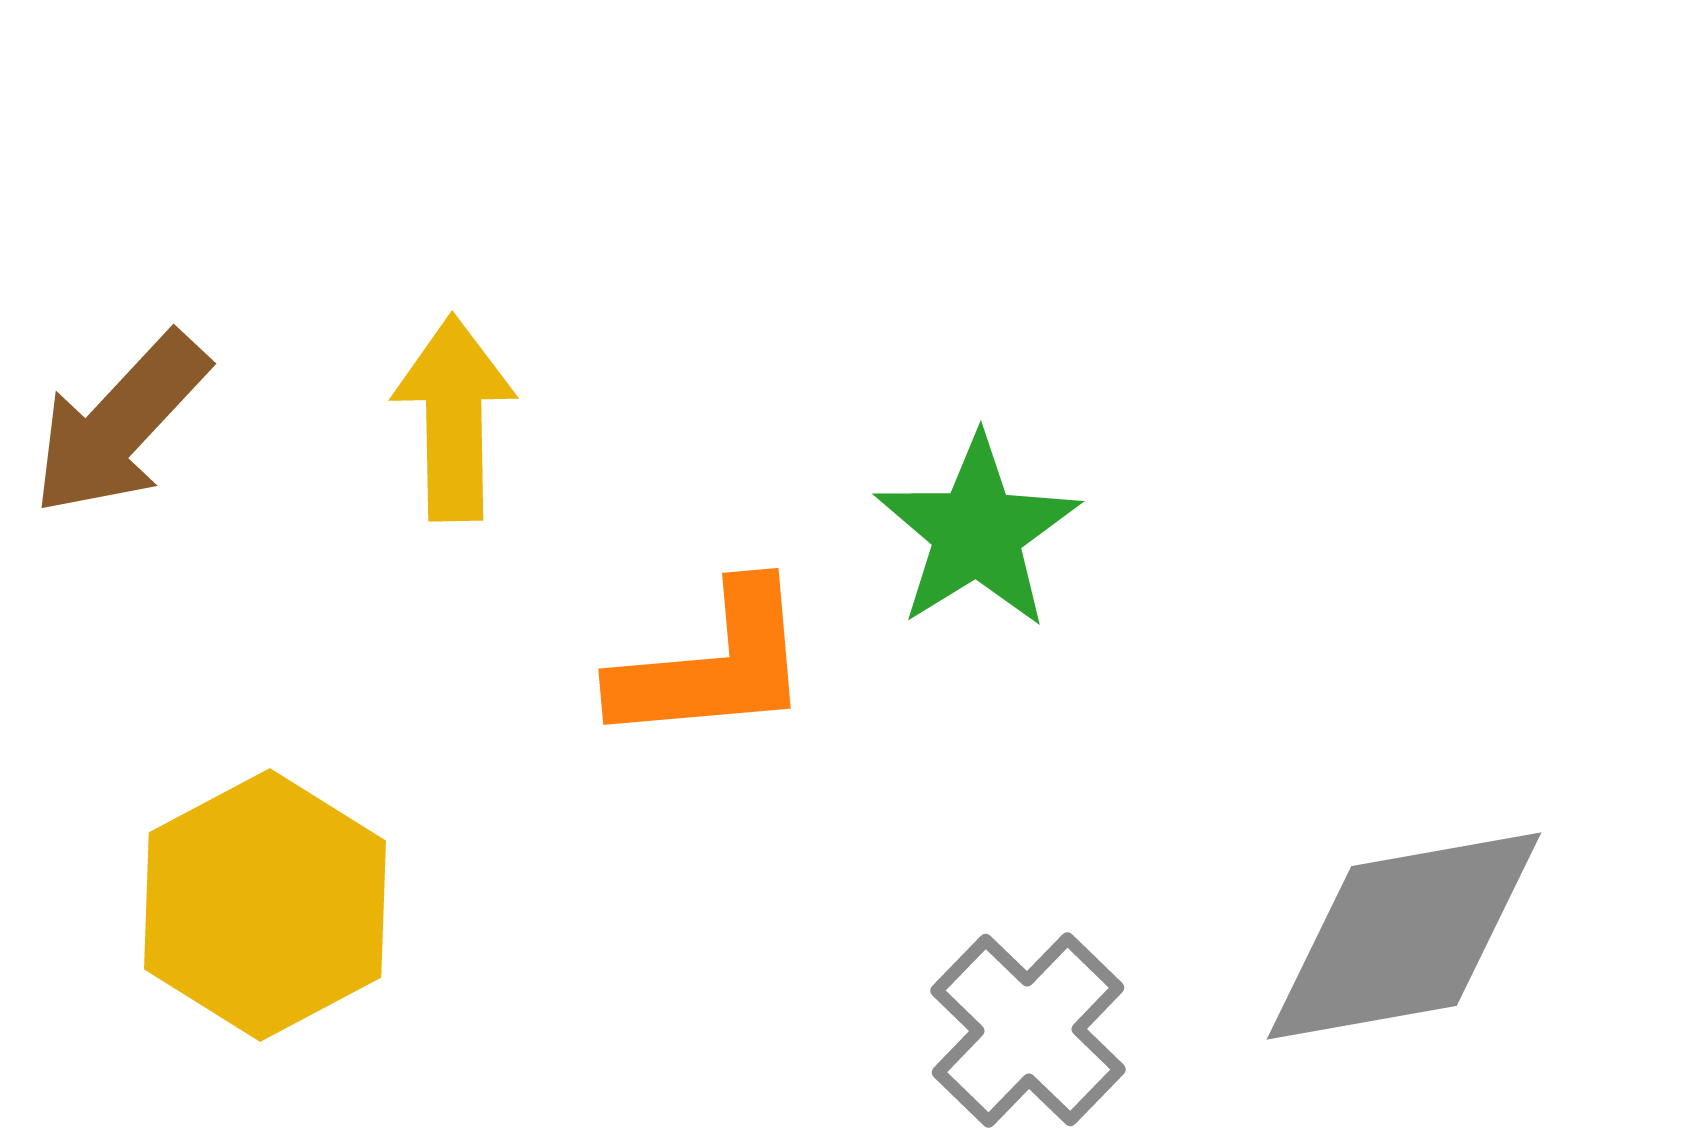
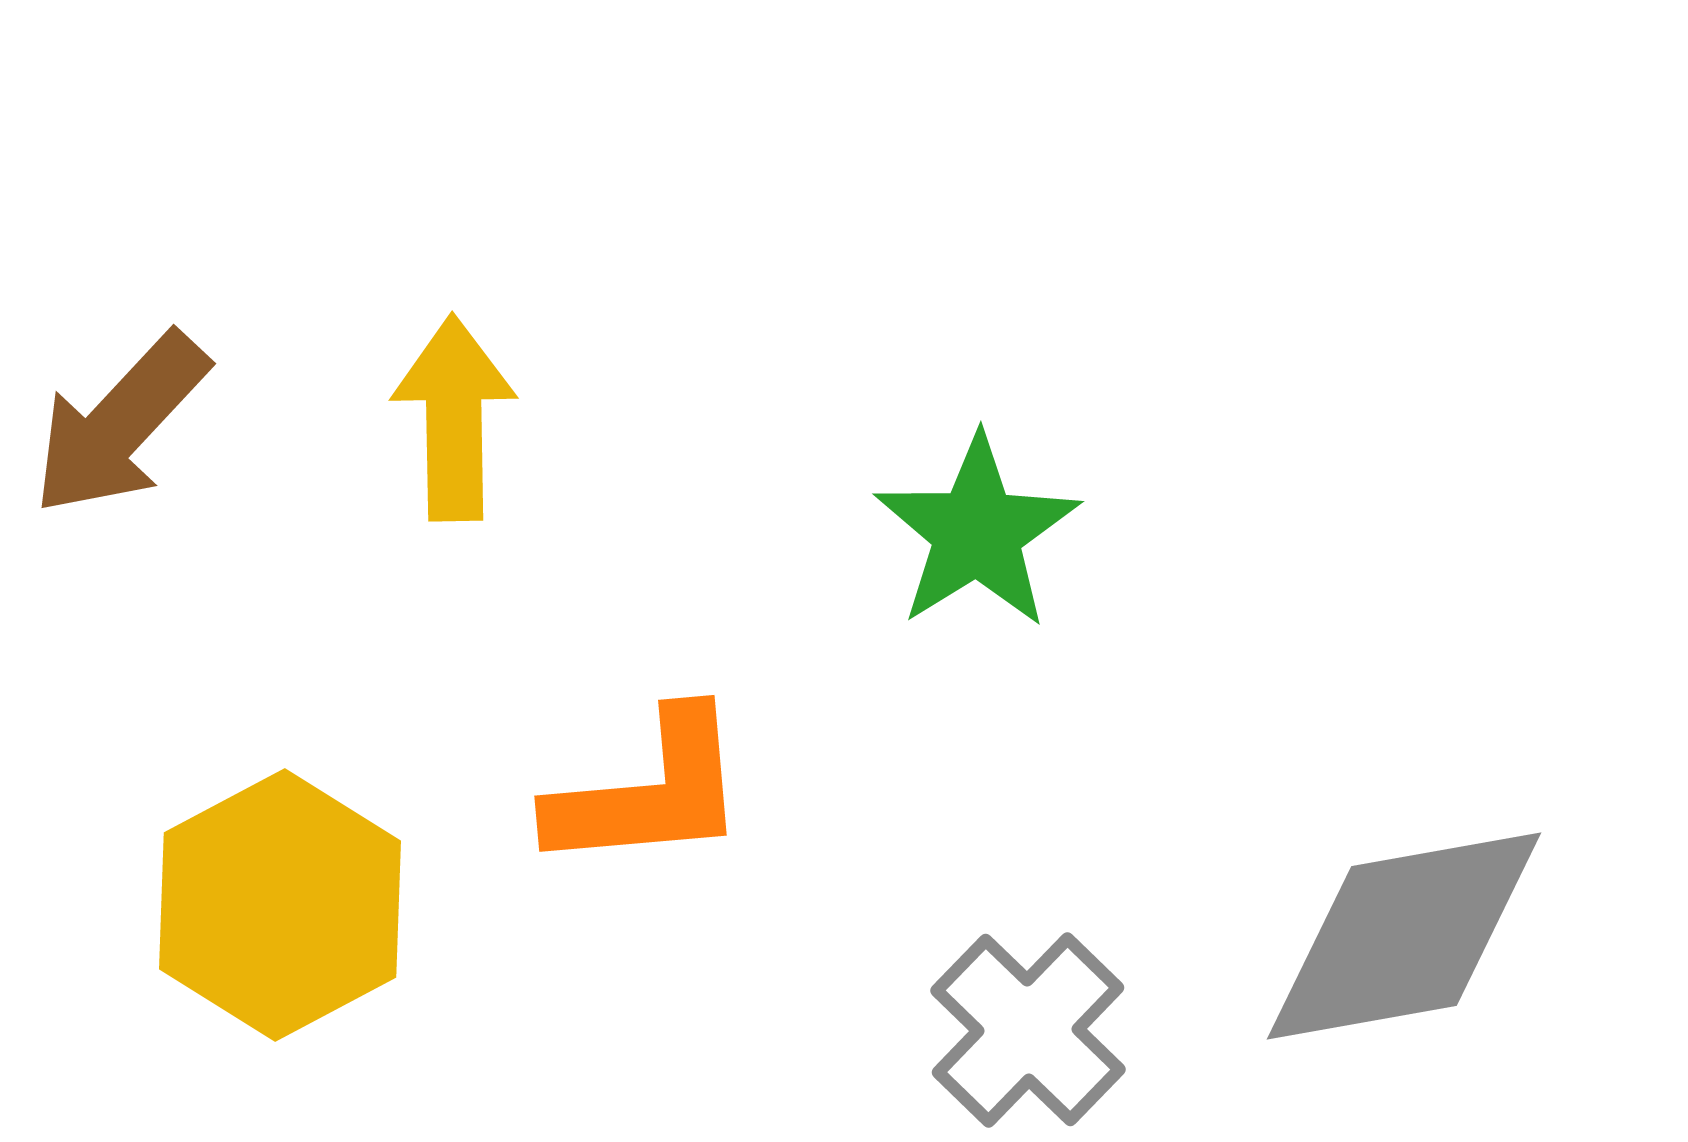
orange L-shape: moved 64 px left, 127 px down
yellow hexagon: moved 15 px right
